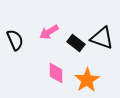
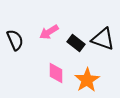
black triangle: moved 1 px right, 1 px down
